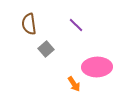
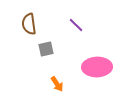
gray square: rotated 28 degrees clockwise
orange arrow: moved 17 px left
